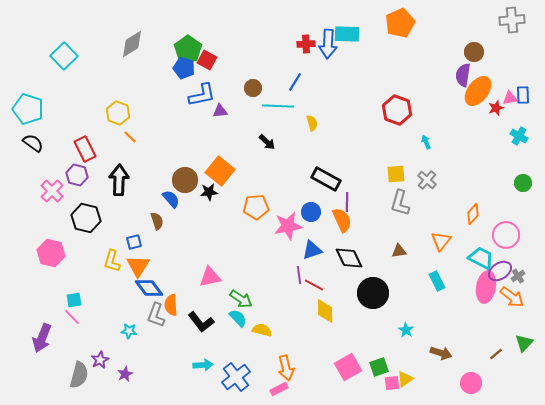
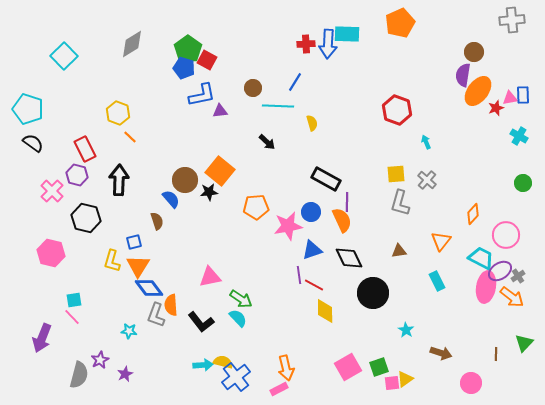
yellow semicircle at (262, 330): moved 39 px left, 32 px down
brown line at (496, 354): rotated 48 degrees counterclockwise
